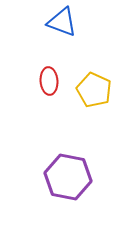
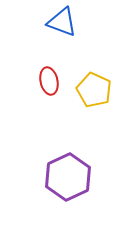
red ellipse: rotated 8 degrees counterclockwise
purple hexagon: rotated 24 degrees clockwise
